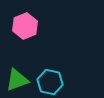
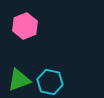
green triangle: moved 2 px right
